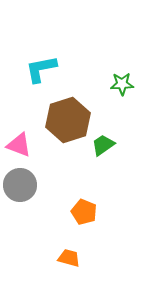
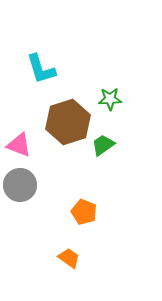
cyan L-shape: rotated 96 degrees counterclockwise
green star: moved 12 px left, 15 px down
brown hexagon: moved 2 px down
orange trapezoid: rotated 20 degrees clockwise
